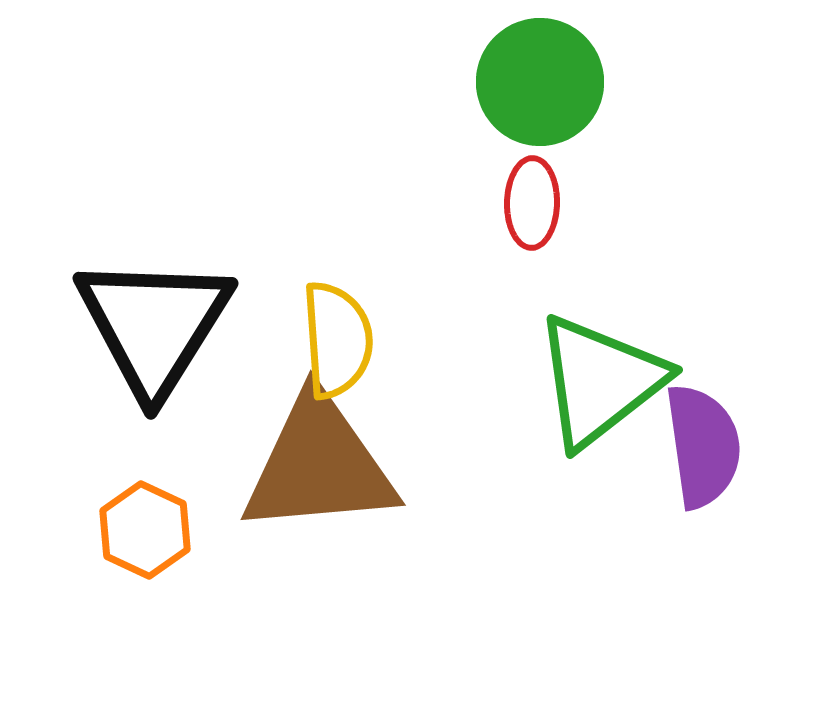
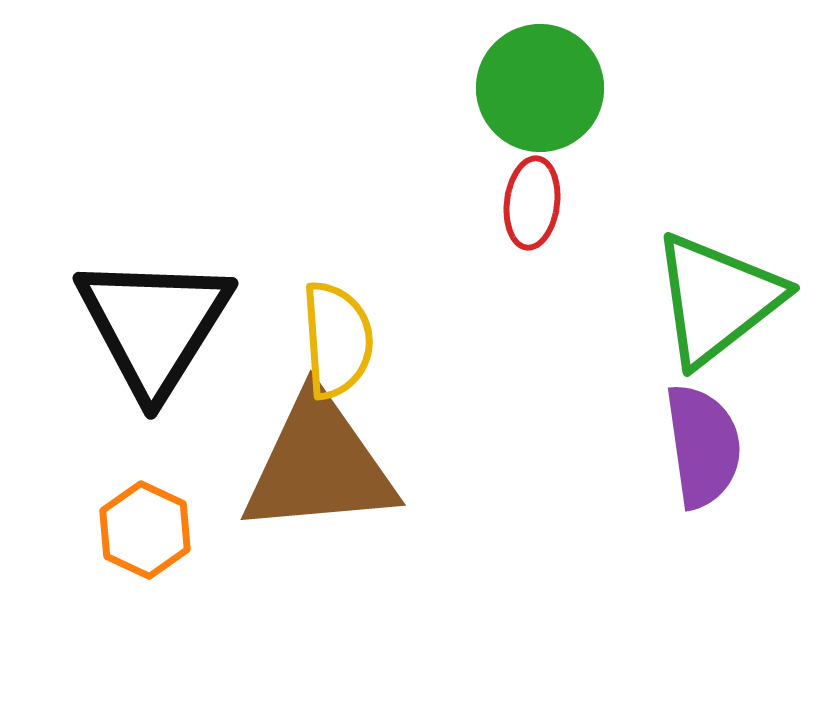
green circle: moved 6 px down
red ellipse: rotated 6 degrees clockwise
green triangle: moved 117 px right, 82 px up
